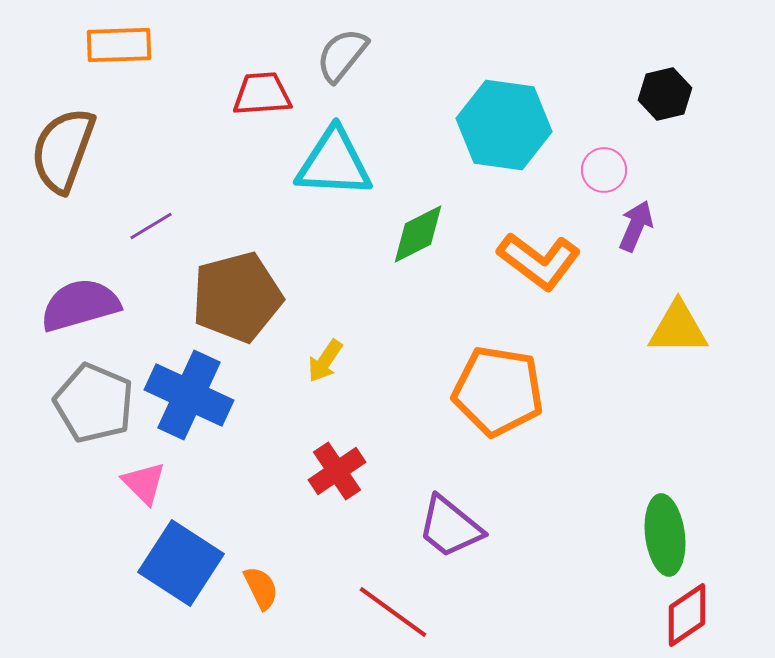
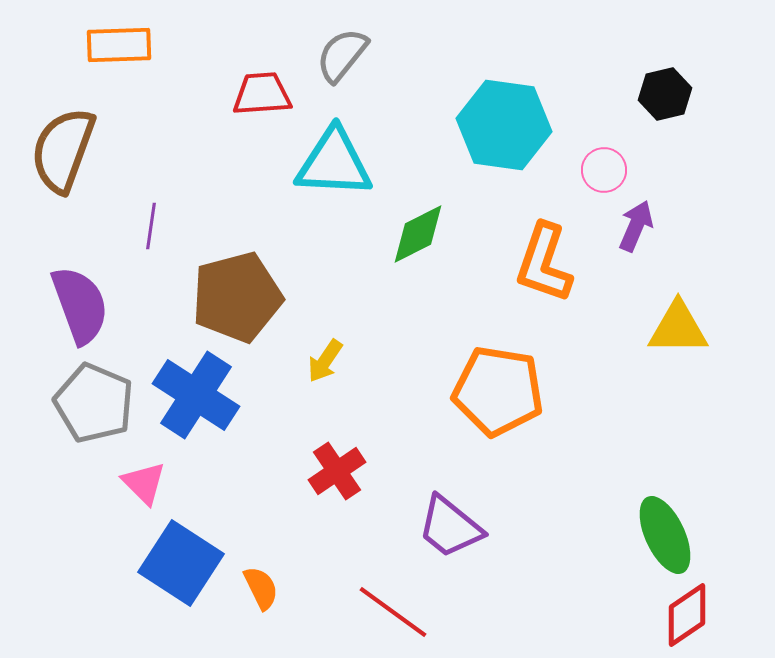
purple line: rotated 51 degrees counterclockwise
orange L-shape: moved 5 px right, 2 px down; rotated 72 degrees clockwise
purple semicircle: rotated 86 degrees clockwise
blue cross: moved 7 px right; rotated 8 degrees clockwise
green ellipse: rotated 18 degrees counterclockwise
